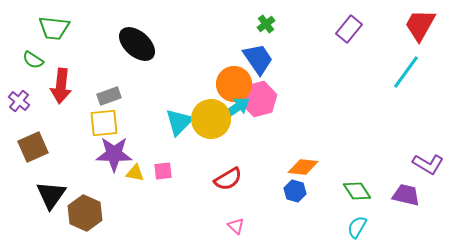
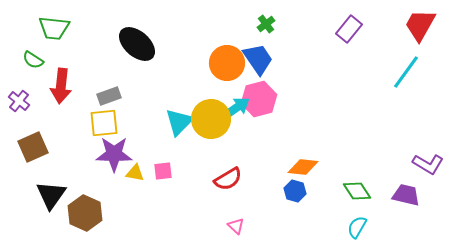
orange circle: moved 7 px left, 21 px up
